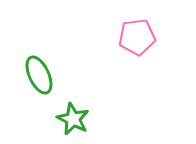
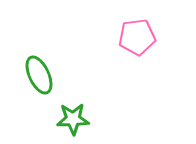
green star: rotated 28 degrees counterclockwise
